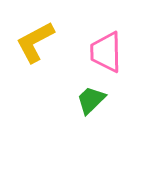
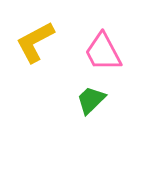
pink trapezoid: moved 3 px left; rotated 27 degrees counterclockwise
